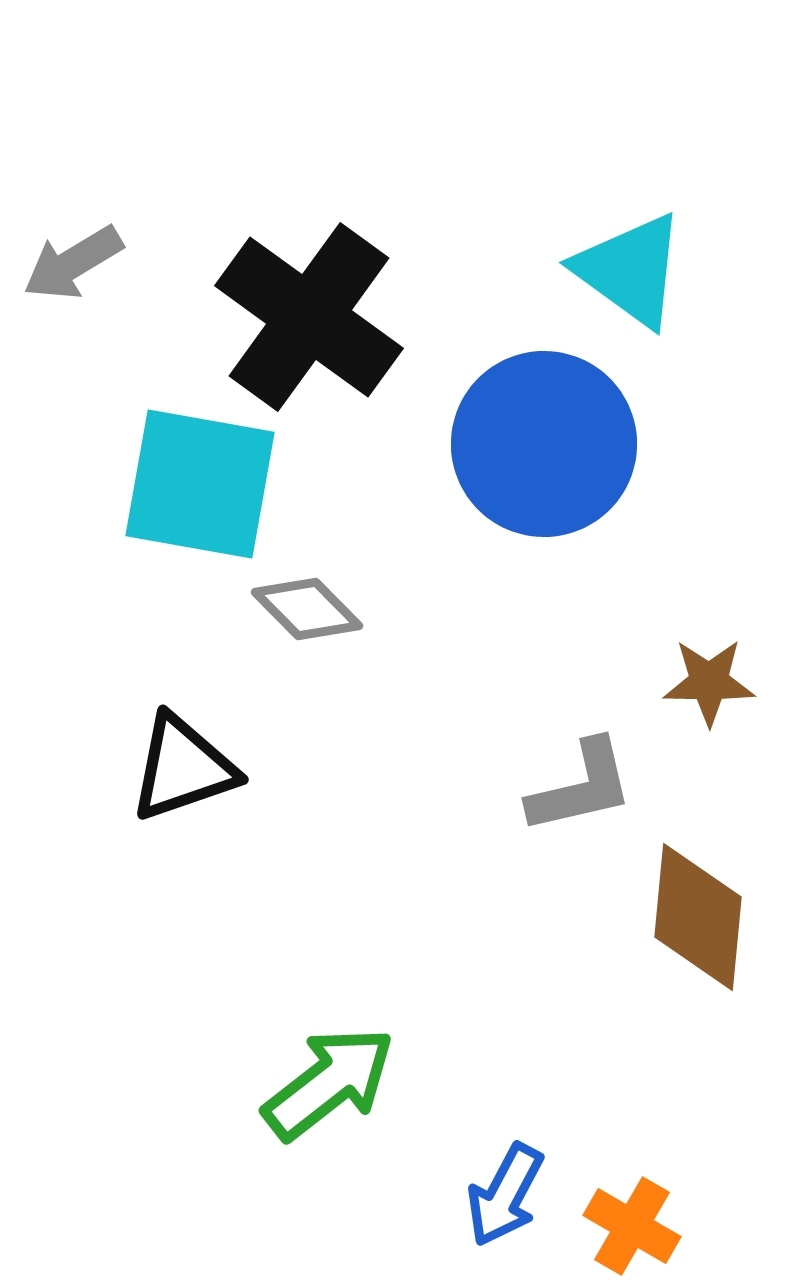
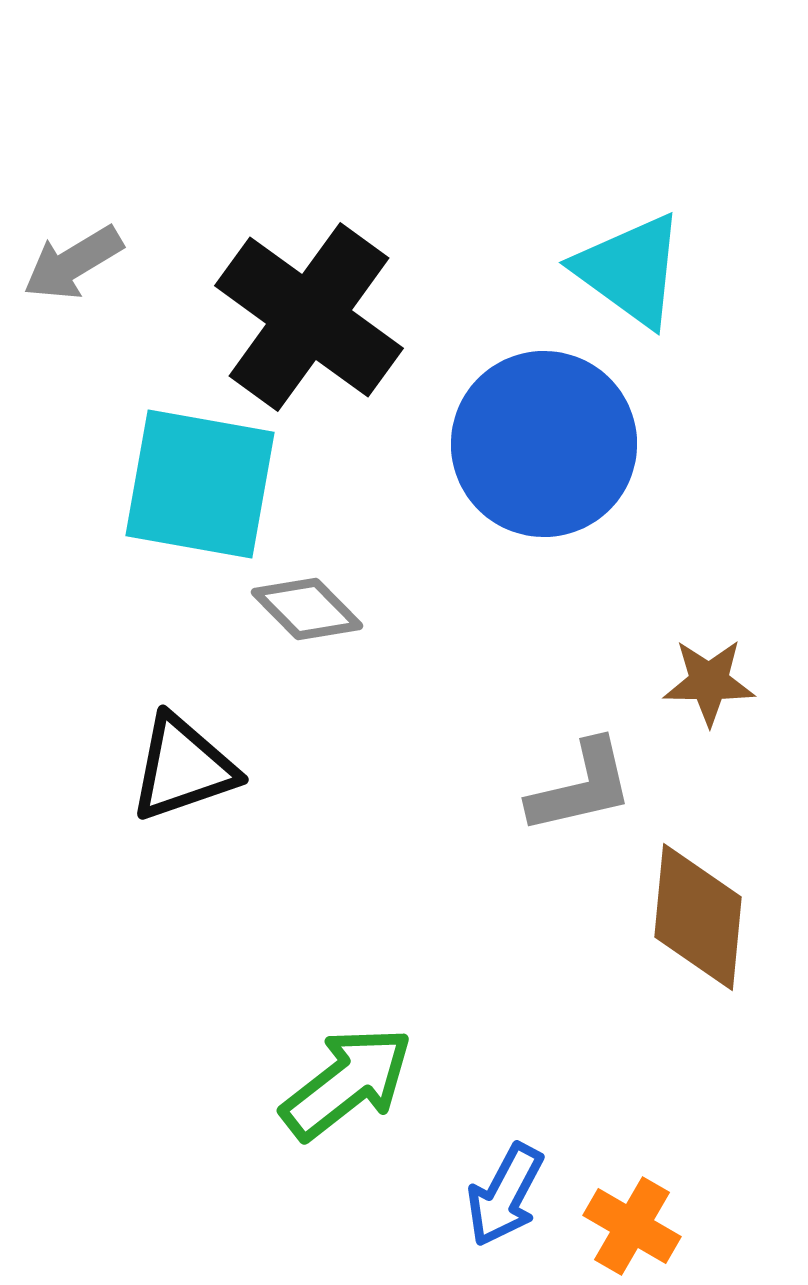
green arrow: moved 18 px right
